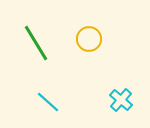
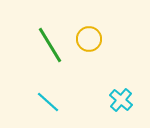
green line: moved 14 px right, 2 px down
